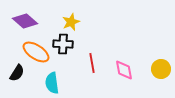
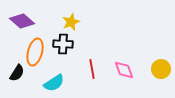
purple diamond: moved 3 px left
orange ellipse: moved 1 px left; rotated 72 degrees clockwise
red line: moved 6 px down
pink diamond: rotated 10 degrees counterclockwise
cyan semicircle: moved 2 px right; rotated 115 degrees counterclockwise
